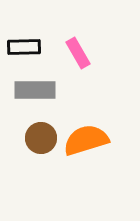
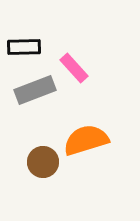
pink rectangle: moved 4 px left, 15 px down; rotated 12 degrees counterclockwise
gray rectangle: rotated 21 degrees counterclockwise
brown circle: moved 2 px right, 24 px down
